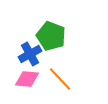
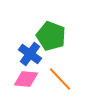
blue cross: rotated 25 degrees counterclockwise
pink diamond: moved 1 px left
